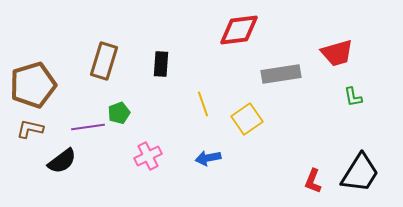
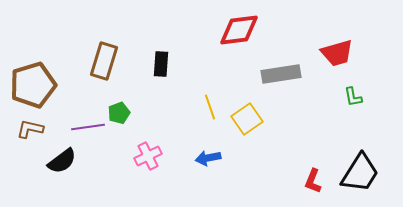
yellow line: moved 7 px right, 3 px down
